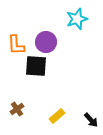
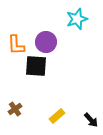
brown cross: moved 2 px left
